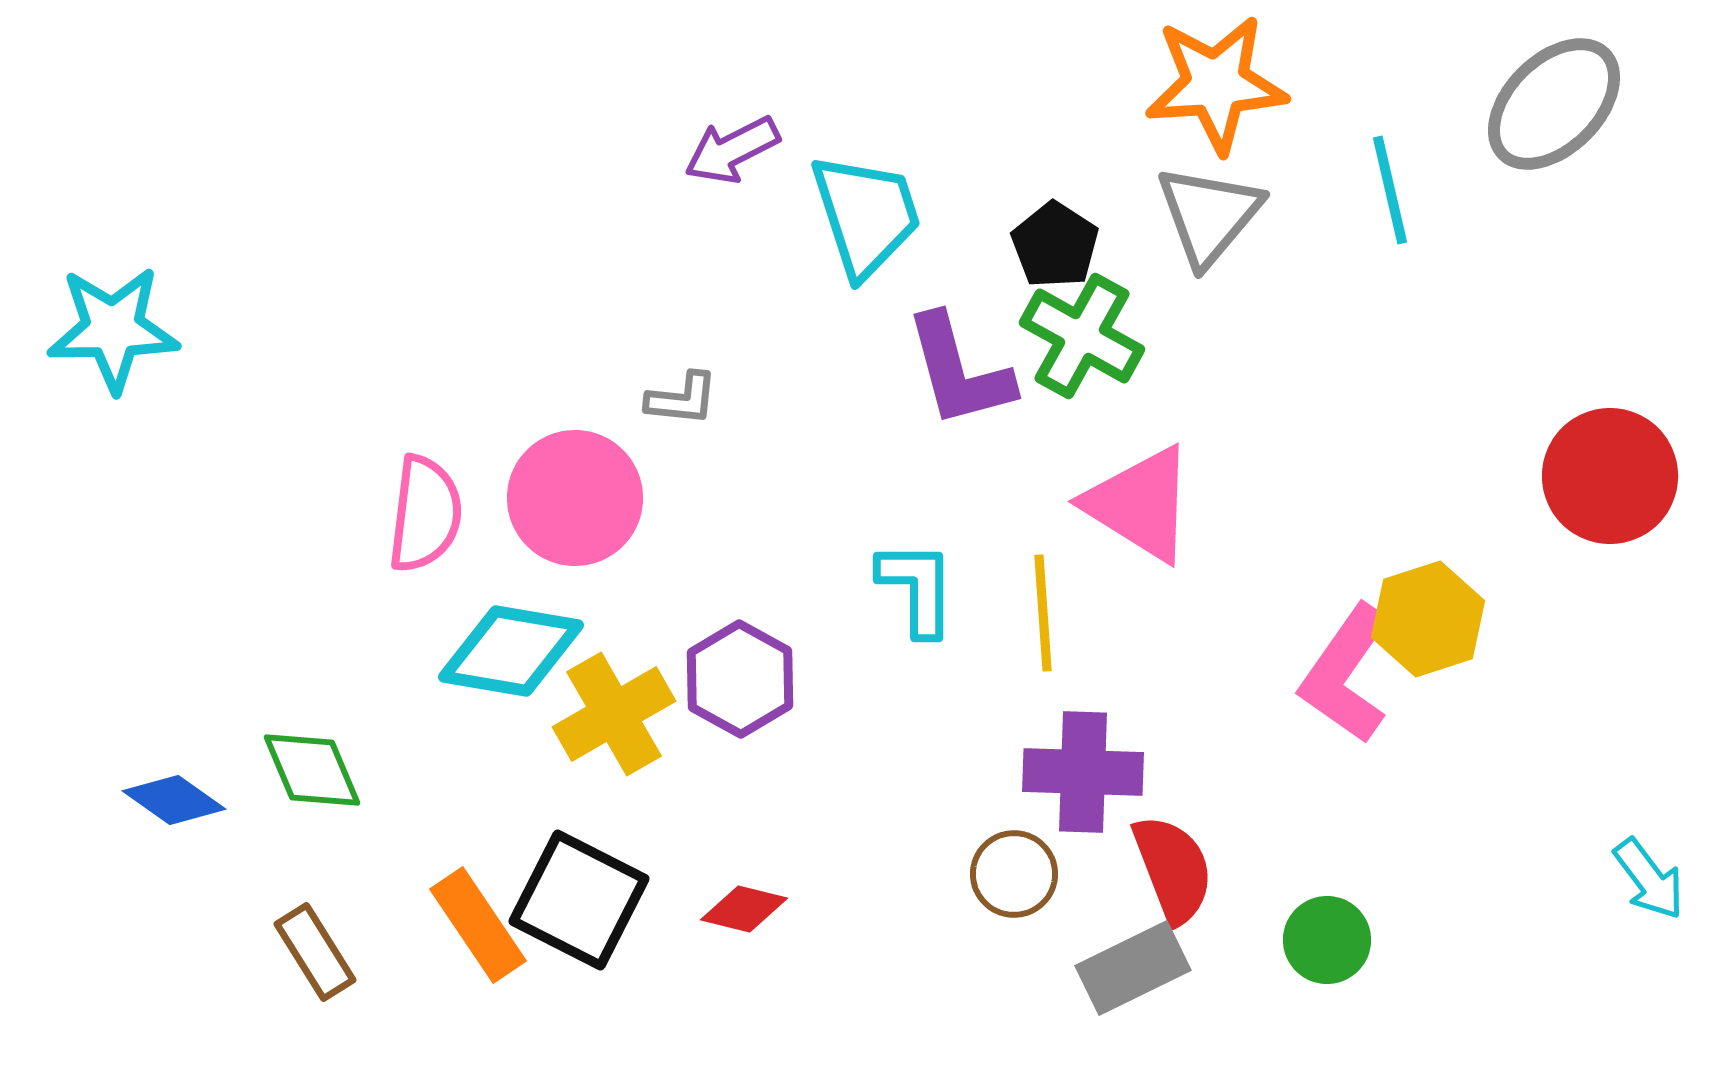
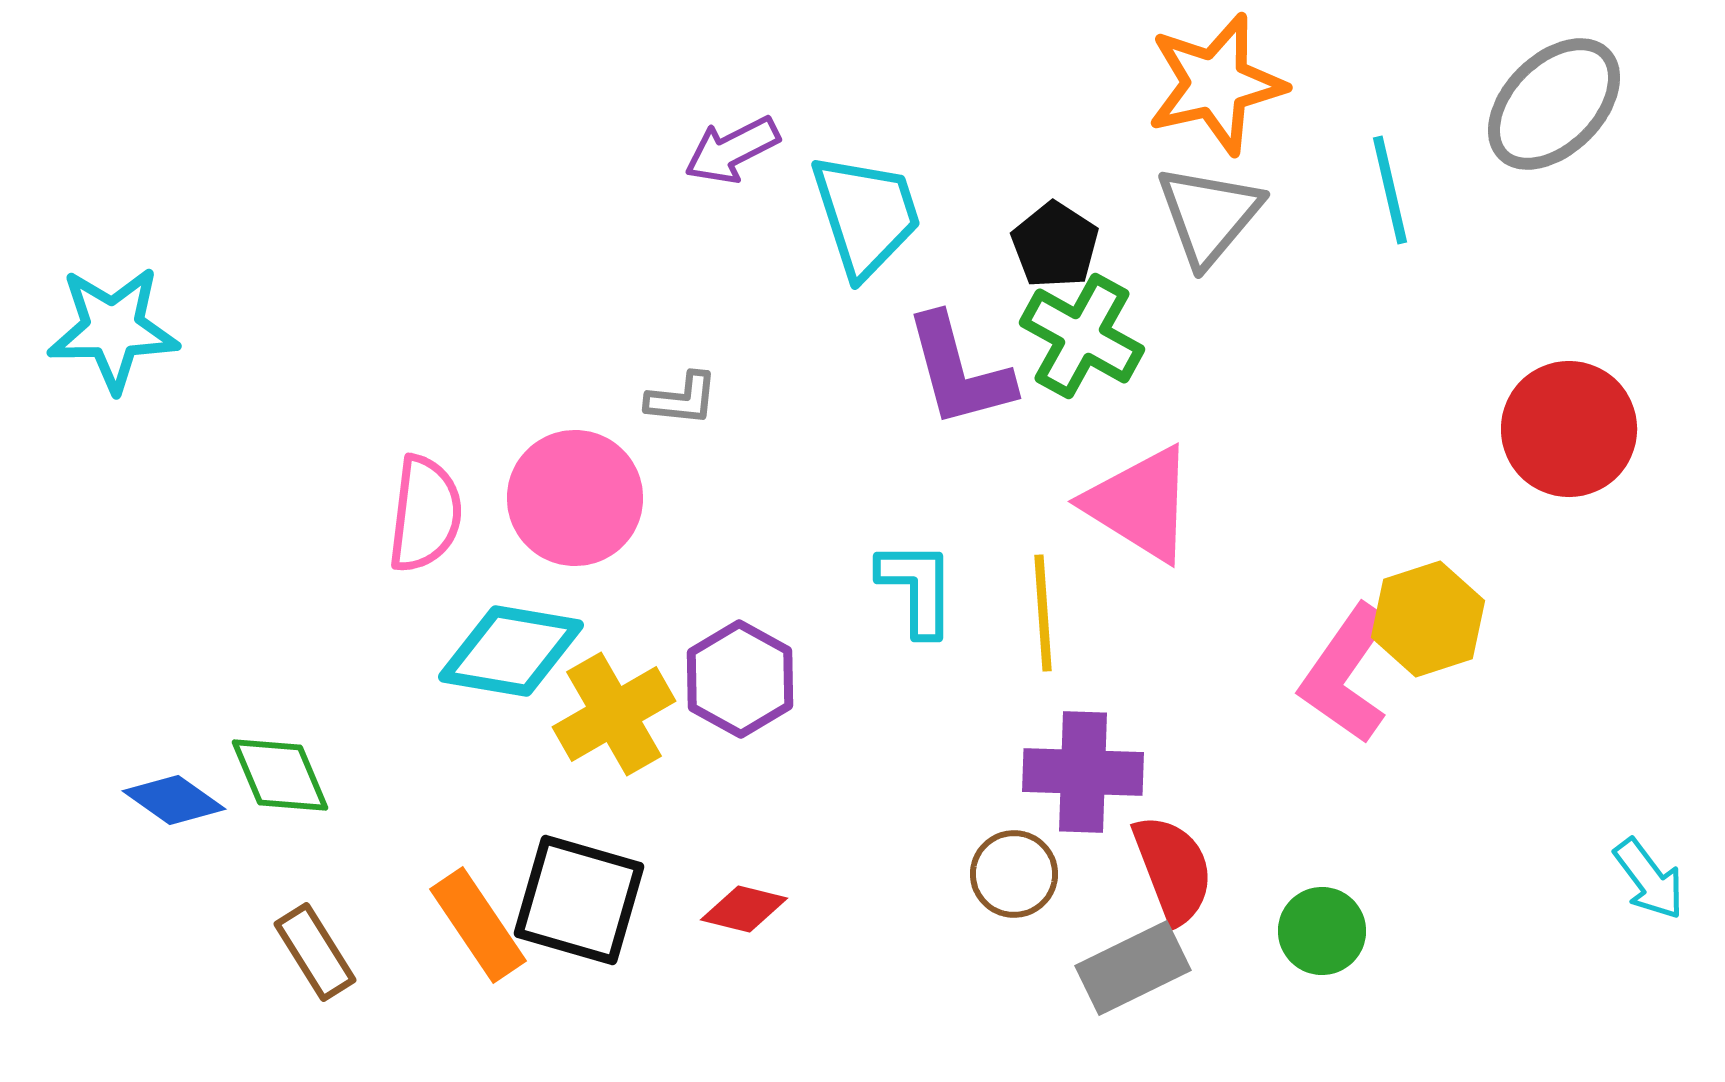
orange star: rotated 9 degrees counterclockwise
red circle: moved 41 px left, 47 px up
green diamond: moved 32 px left, 5 px down
black square: rotated 11 degrees counterclockwise
green circle: moved 5 px left, 9 px up
